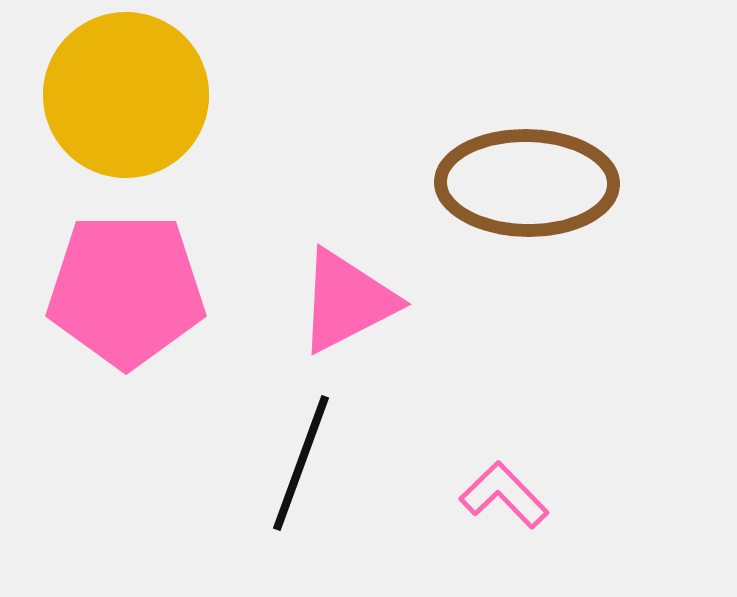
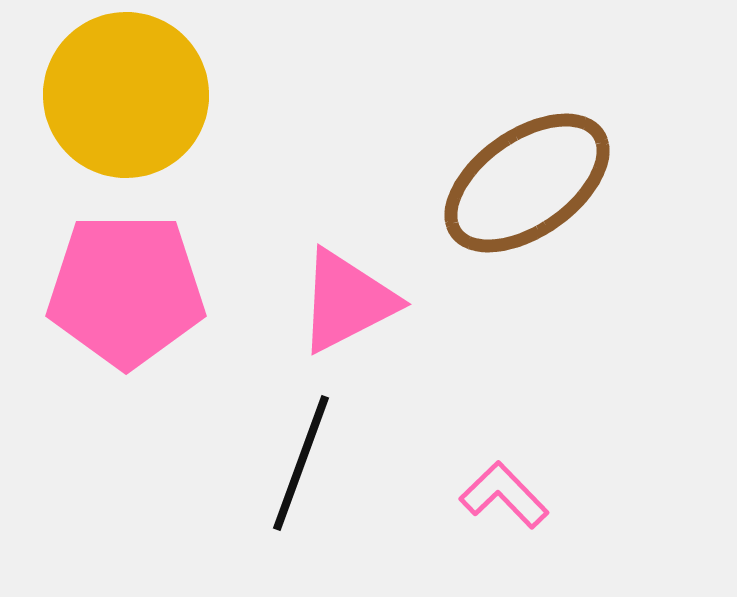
brown ellipse: rotated 36 degrees counterclockwise
